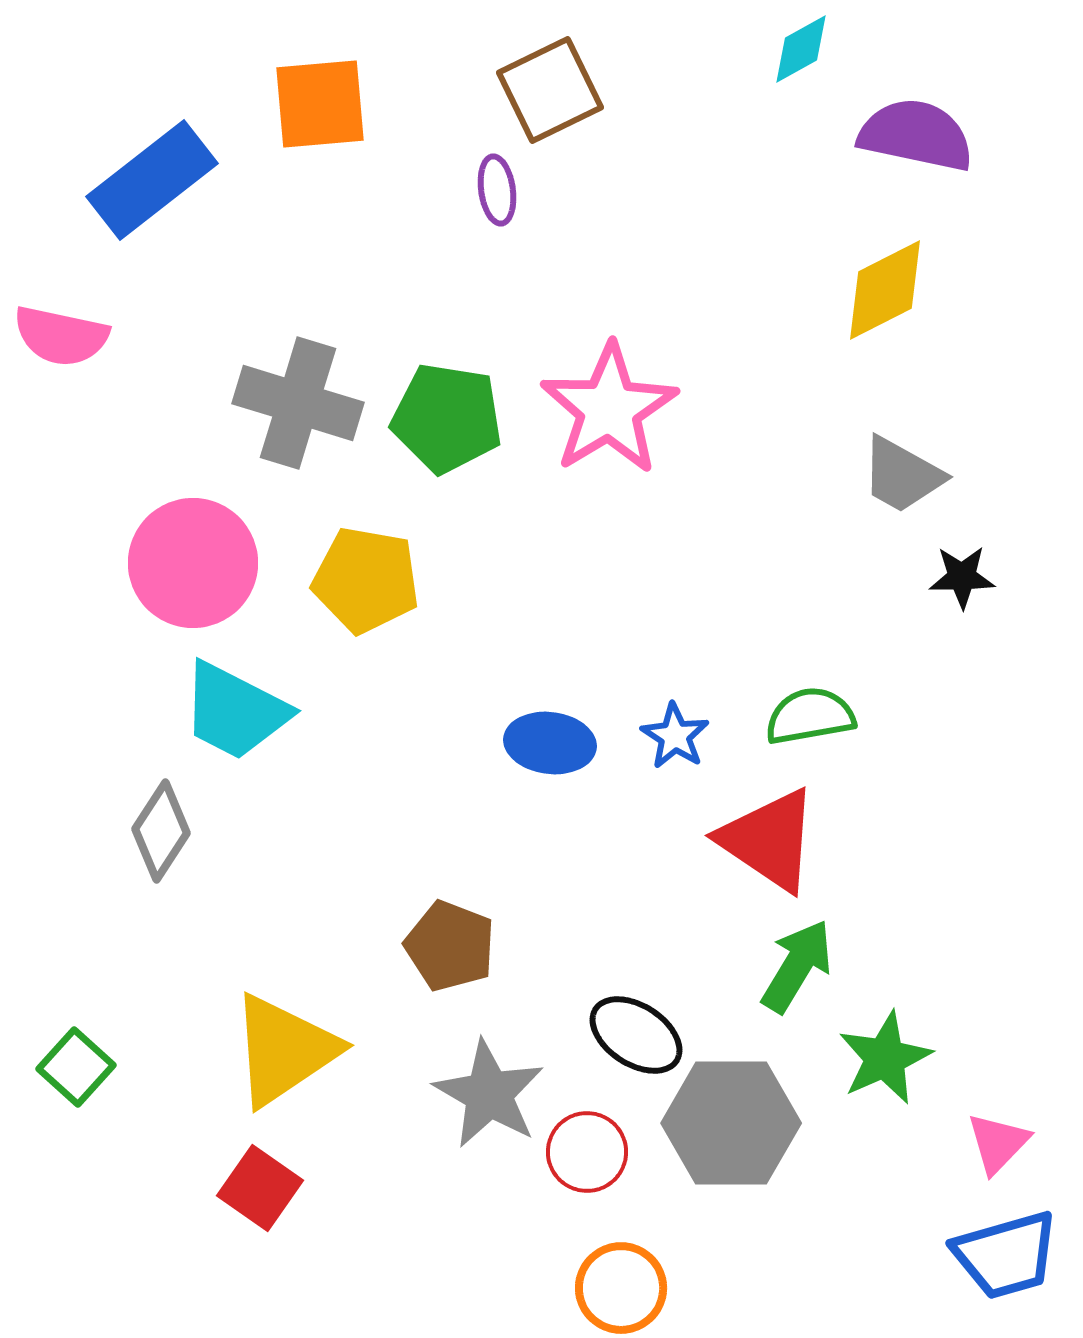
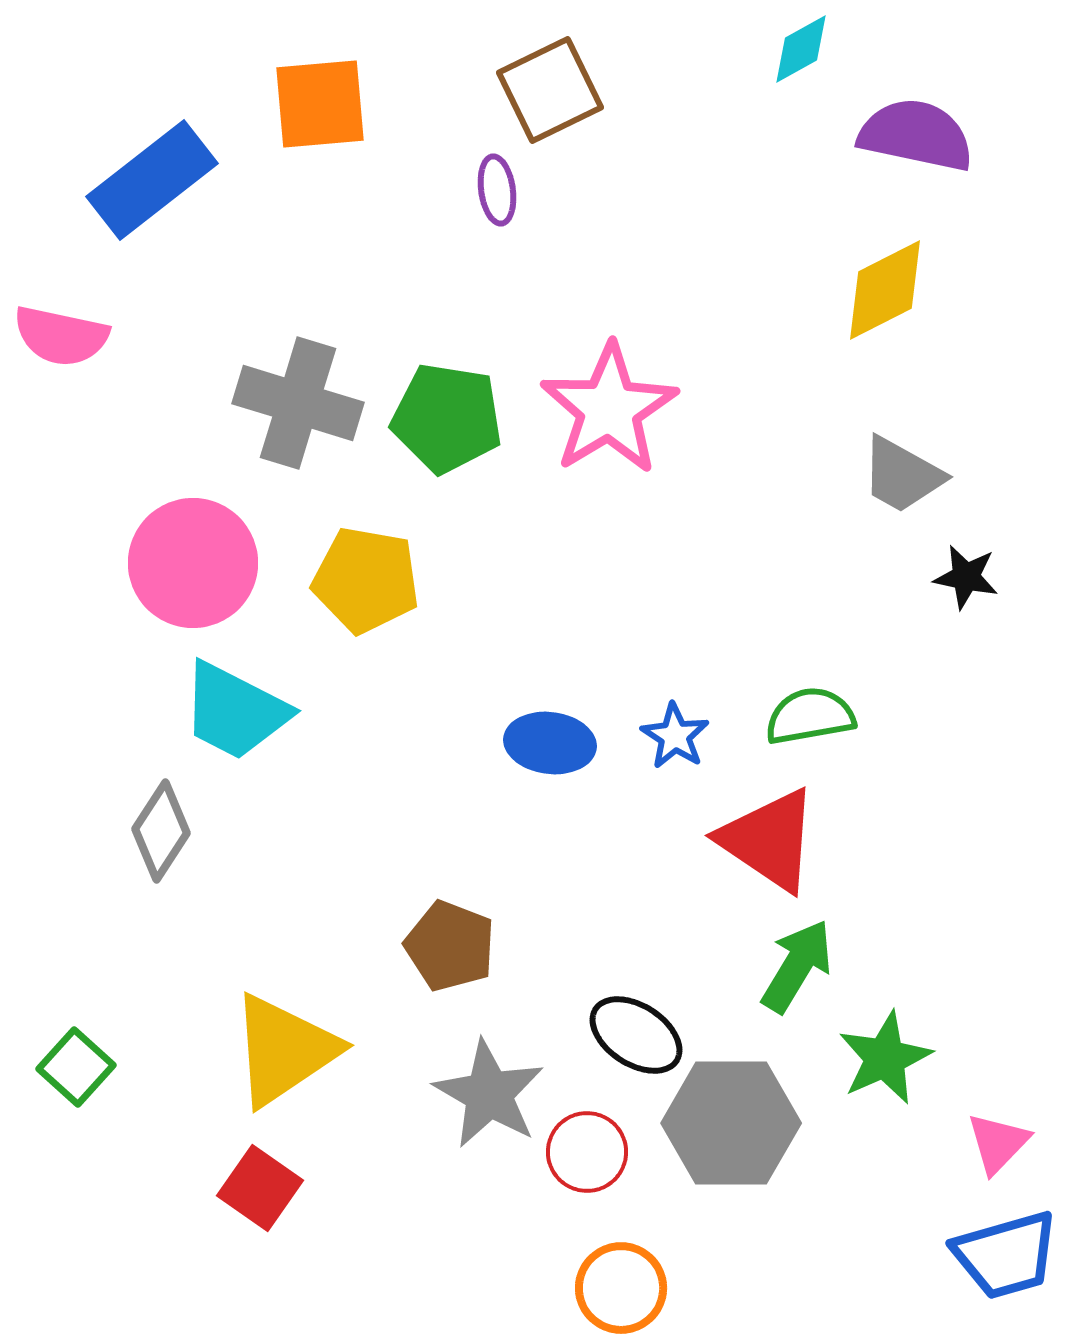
black star: moved 4 px right; rotated 12 degrees clockwise
